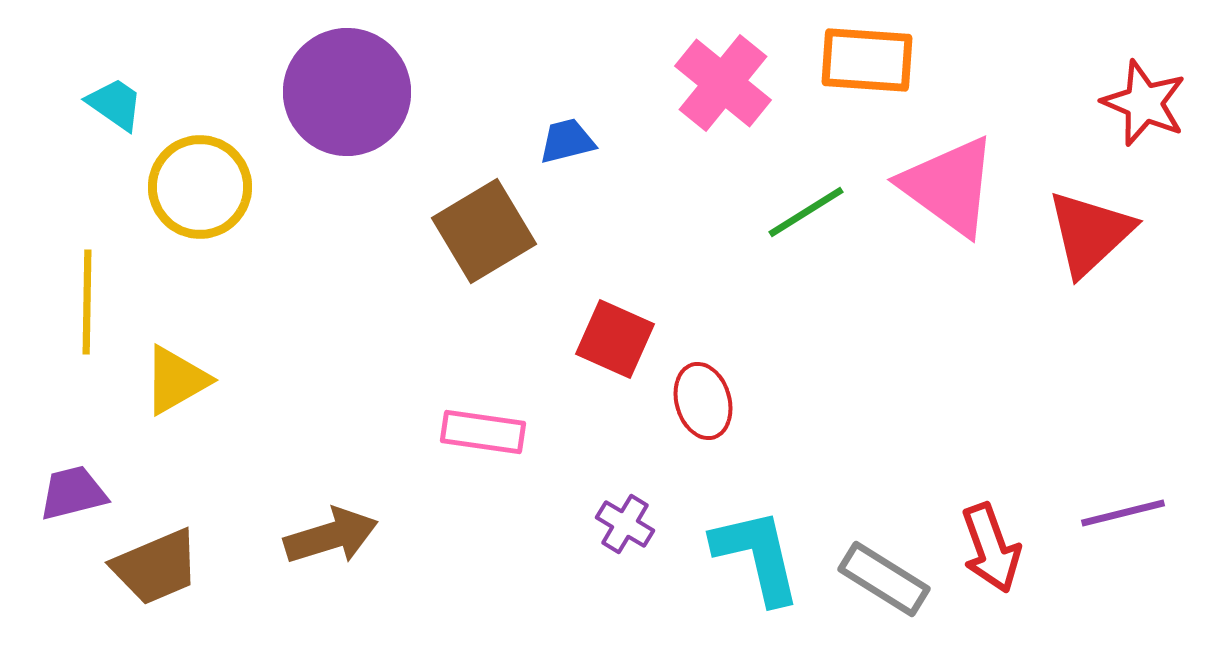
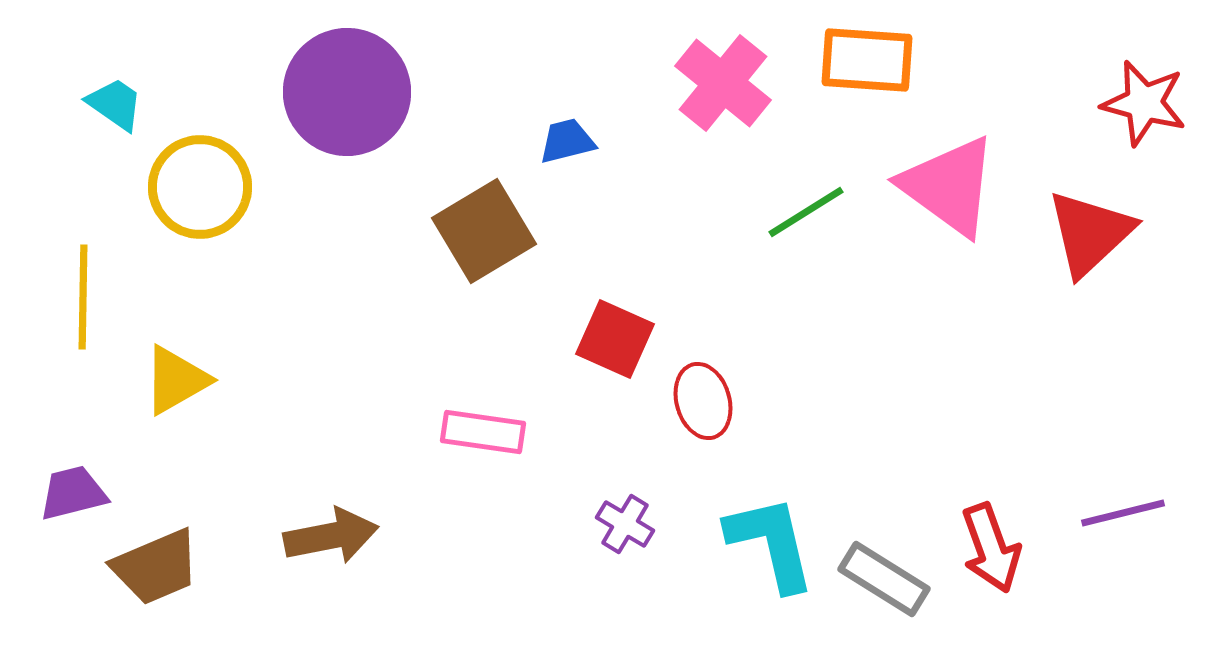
red star: rotated 8 degrees counterclockwise
yellow line: moved 4 px left, 5 px up
brown arrow: rotated 6 degrees clockwise
cyan L-shape: moved 14 px right, 13 px up
